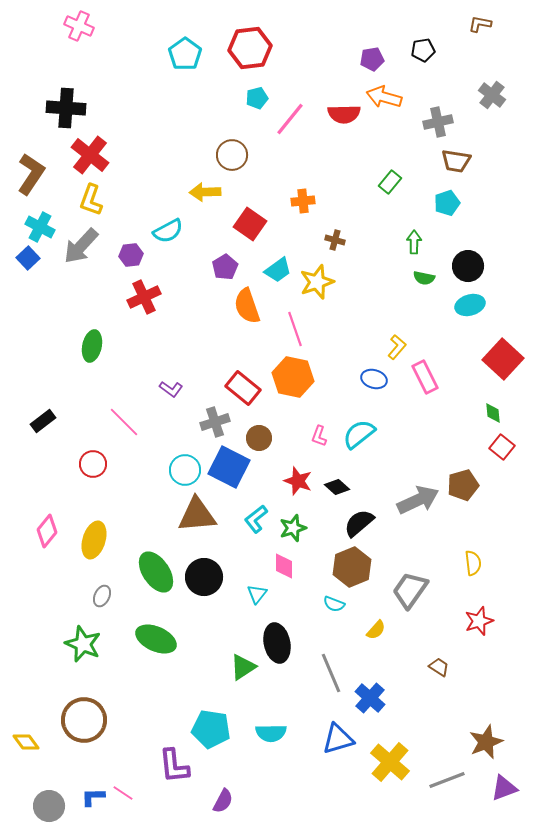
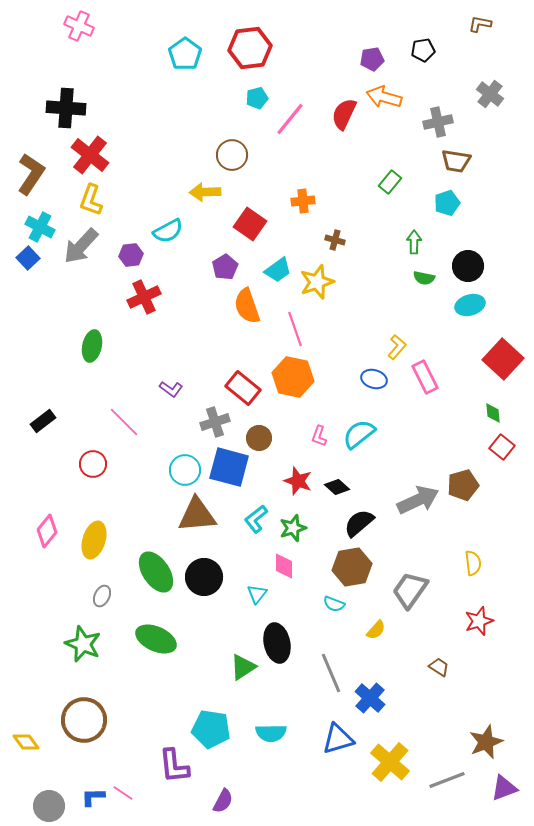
gray cross at (492, 95): moved 2 px left, 1 px up
red semicircle at (344, 114): rotated 116 degrees clockwise
blue square at (229, 467): rotated 12 degrees counterclockwise
brown hexagon at (352, 567): rotated 12 degrees clockwise
